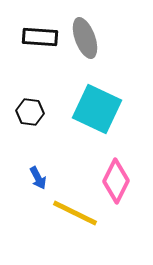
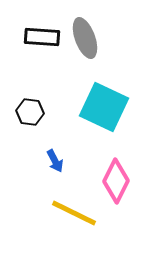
black rectangle: moved 2 px right
cyan square: moved 7 px right, 2 px up
blue arrow: moved 17 px right, 17 px up
yellow line: moved 1 px left
